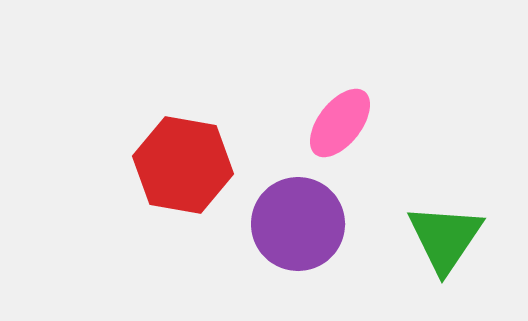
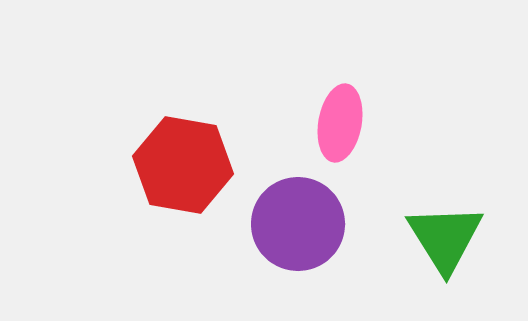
pink ellipse: rotated 28 degrees counterclockwise
green triangle: rotated 6 degrees counterclockwise
